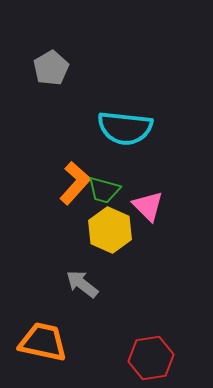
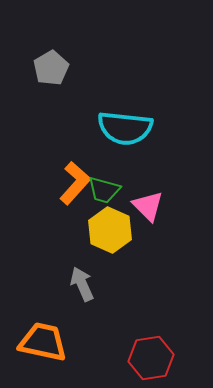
gray arrow: rotated 28 degrees clockwise
